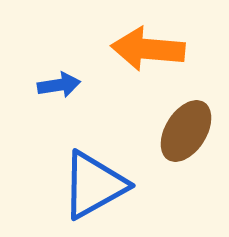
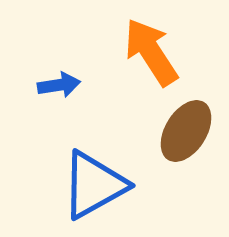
orange arrow: moved 3 px right, 3 px down; rotated 52 degrees clockwise
